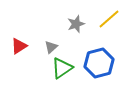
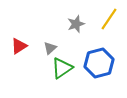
yellow line: rotated 15 degrees counterclockwise
gray triangle: moved 1 px left, 1 px down
